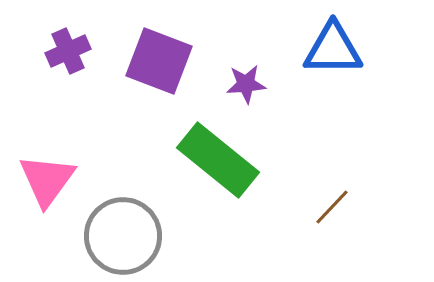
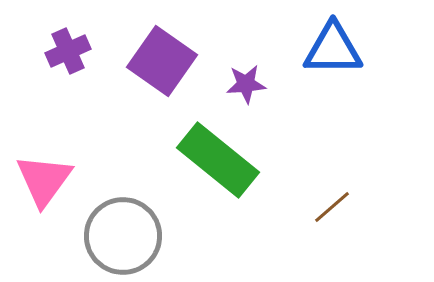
purple square: moved 3 px right; rotated 14 degrees clockwise
pink triangle: moved 3 px left
brown line: rotated 6 degrees clockwise
